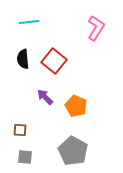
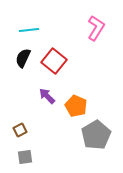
cyan line: moved 8 px down
black semicircle: moved 1 px up; rotated 30 degrees clockwise
purple arrow: moved 2 px right, 1 px up
brown square: rotated 32 degrees counterclockwise
gray pentagon: moved 23 px right, 16 px up; rotated 12 degrees clockwise
gray square: rotated 14 degrees counterclockwise
